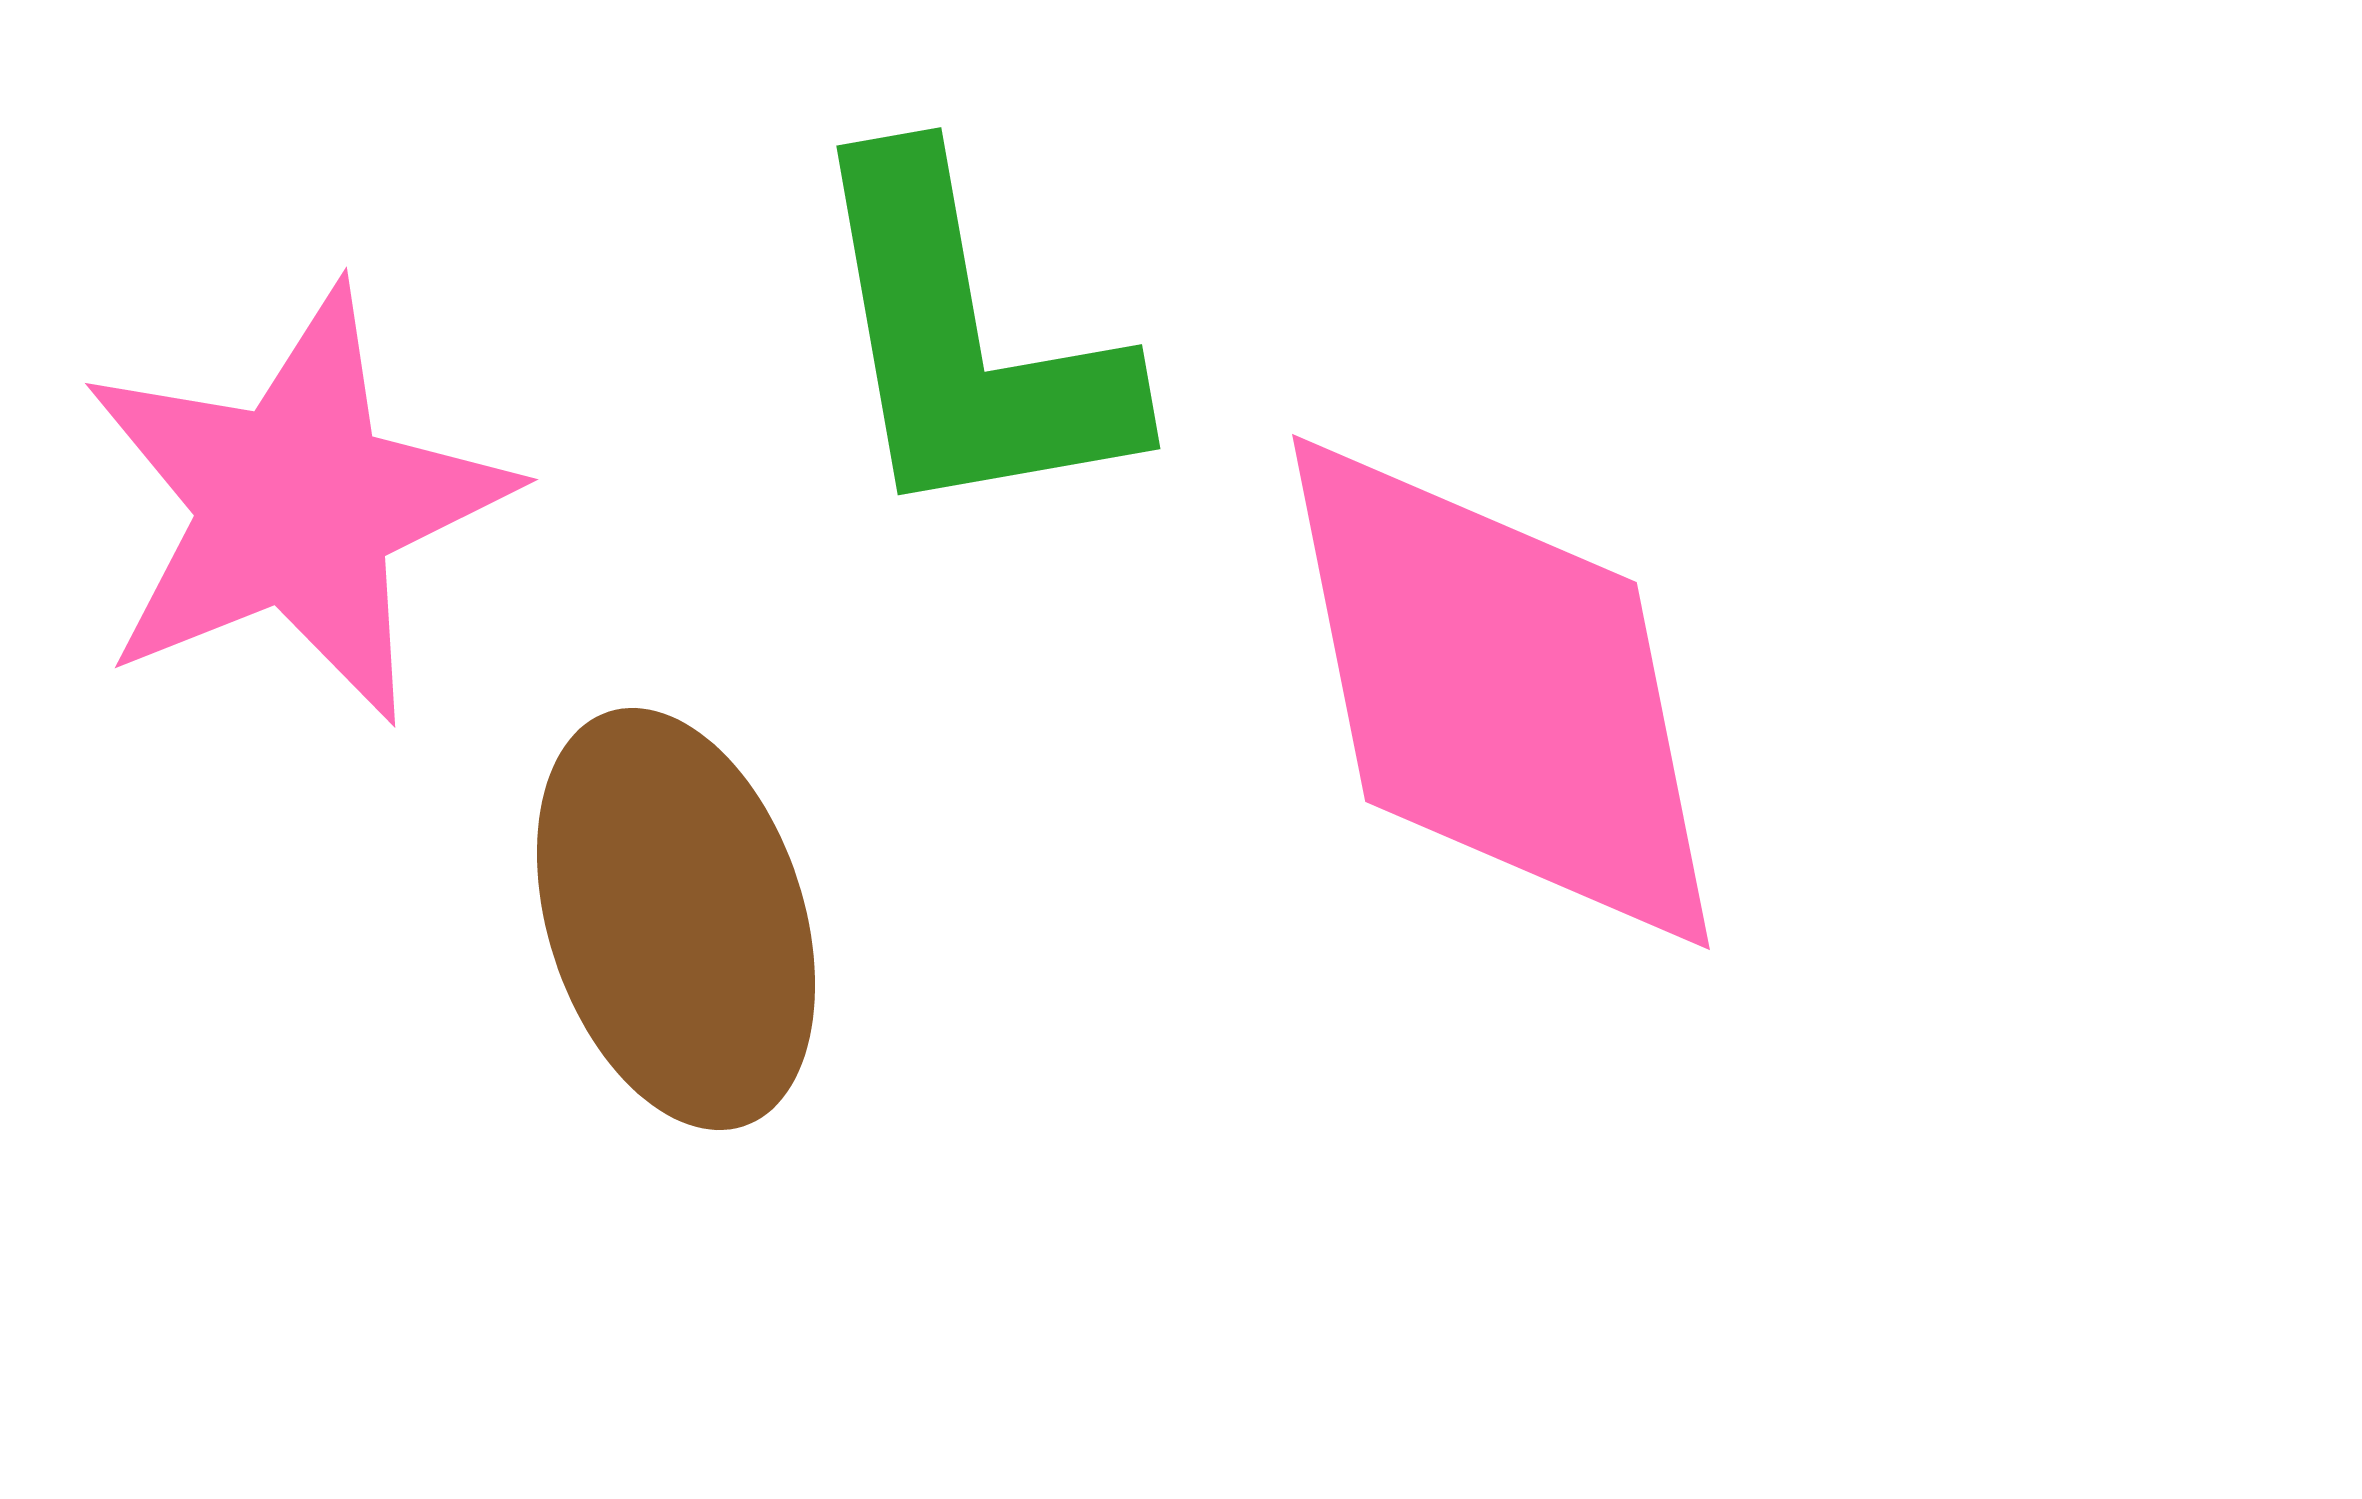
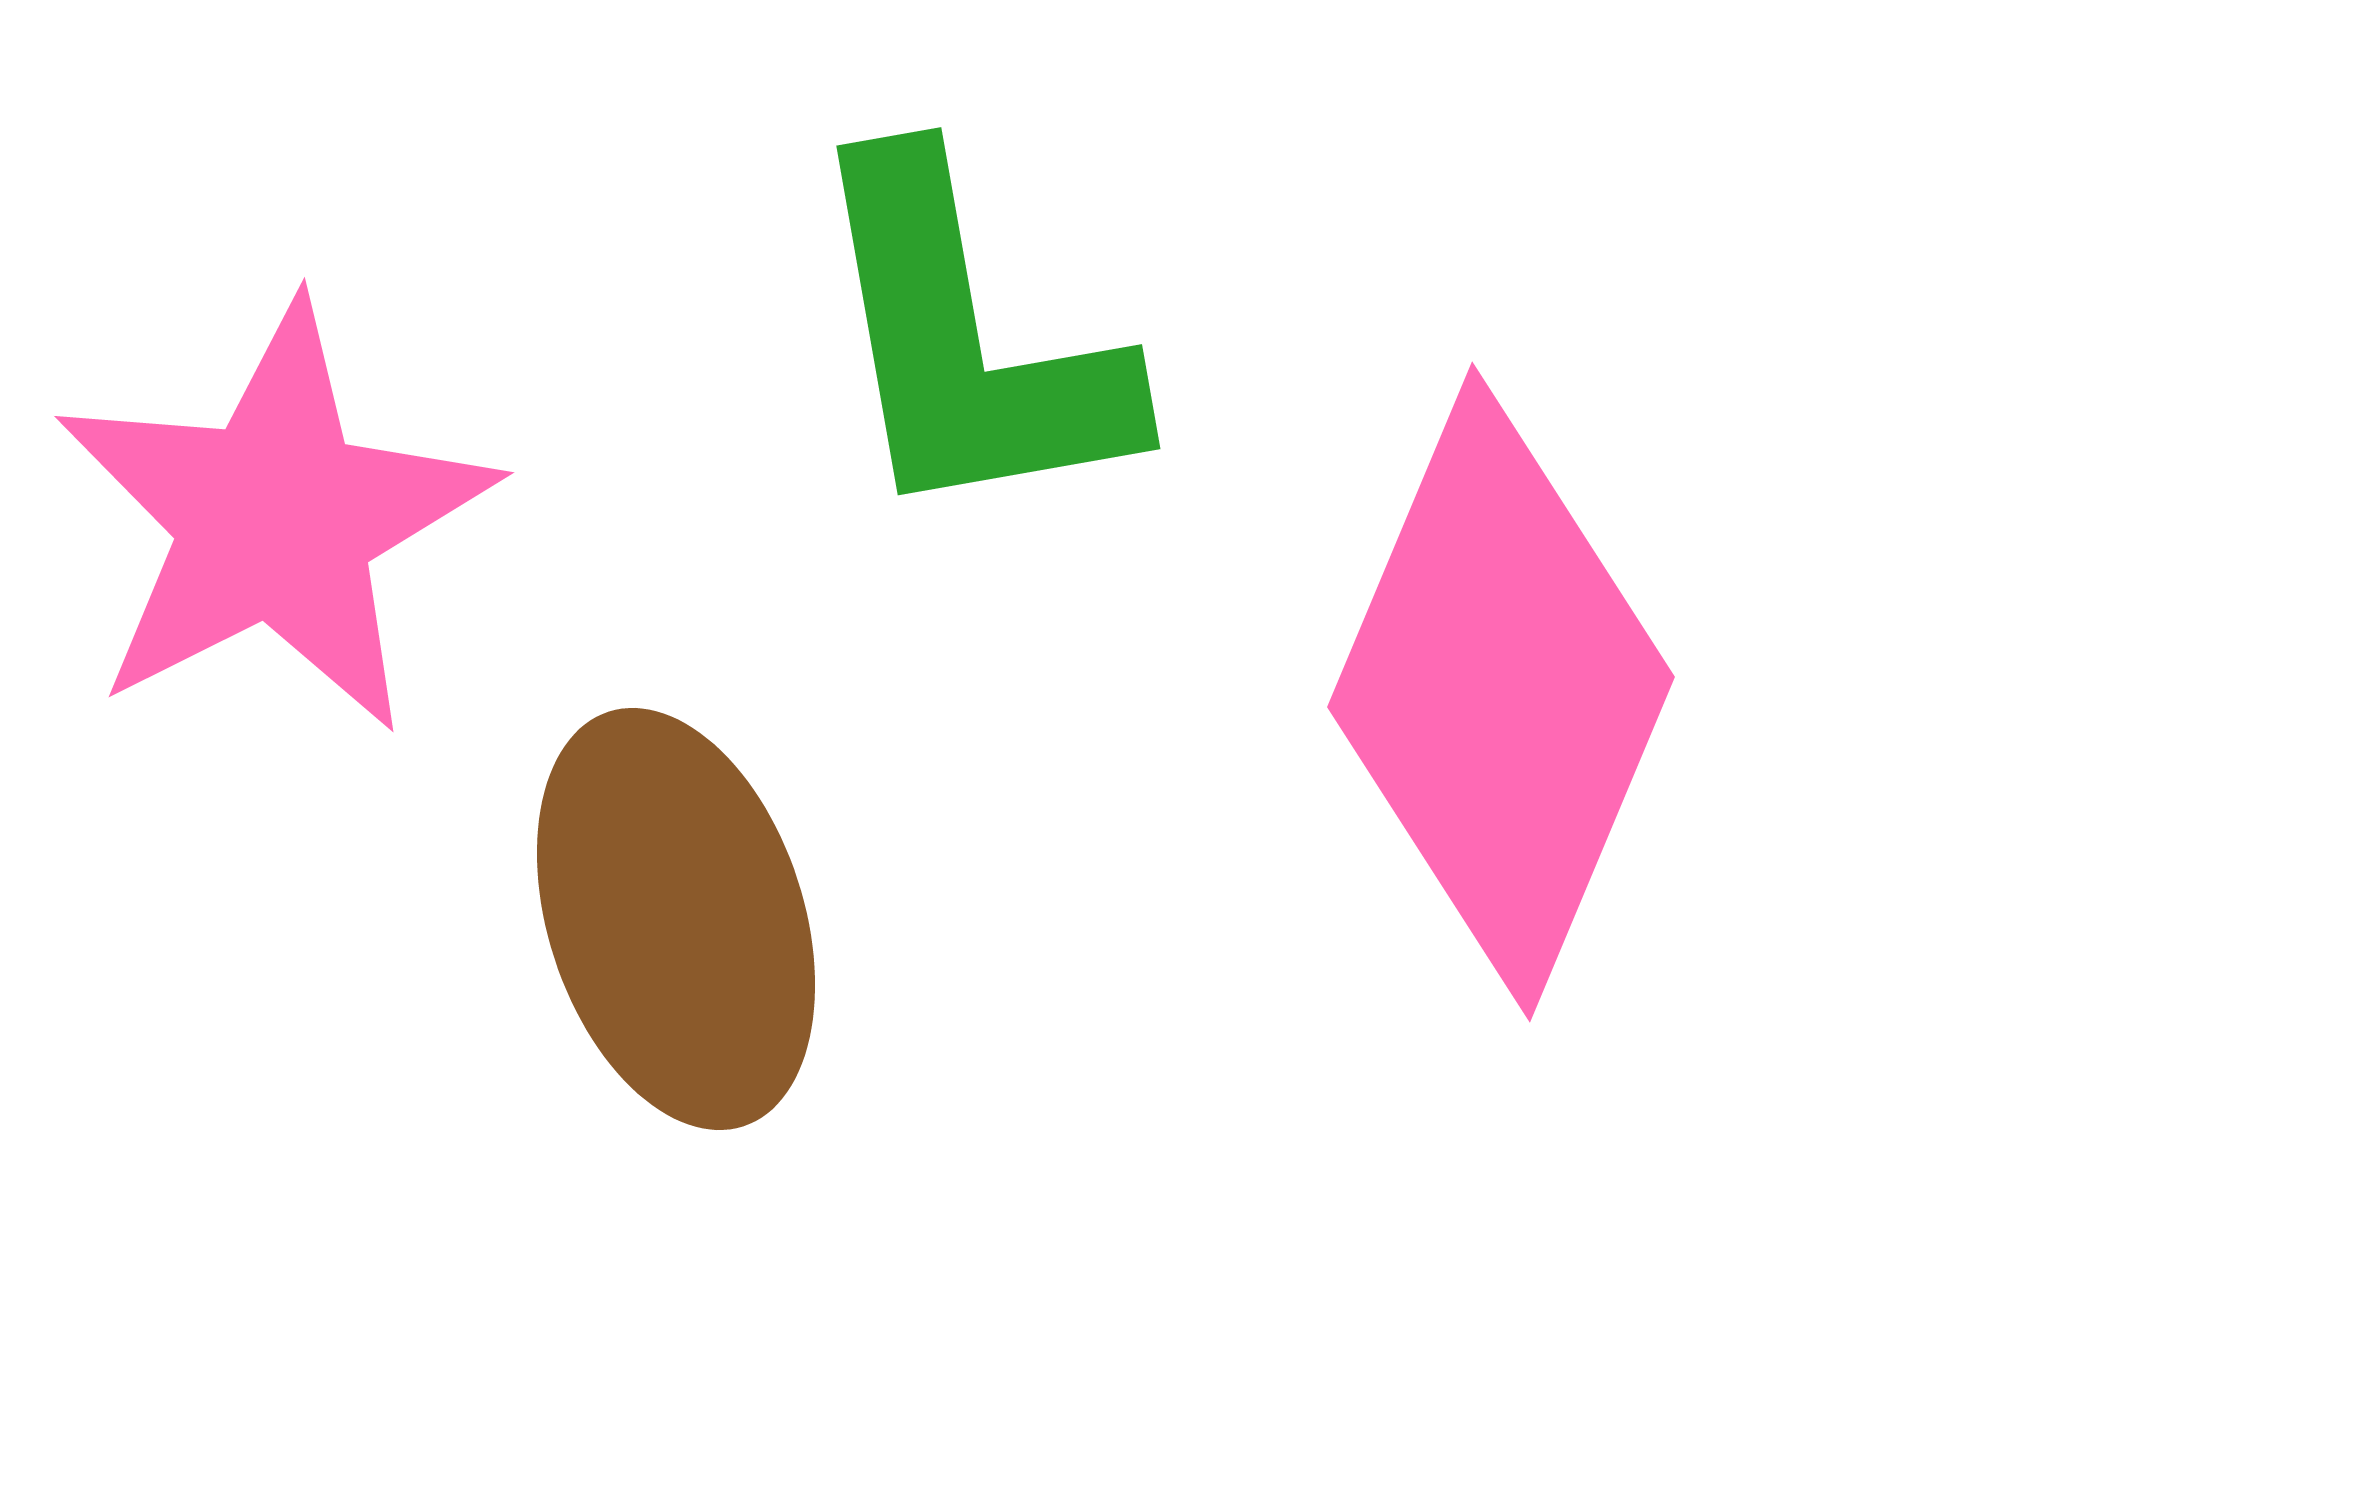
pink star: moved 21 px left, 14 px down; rotated 5 degrees counterclockwise
pink diamond: rotated 34 degrees clockwise
